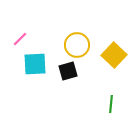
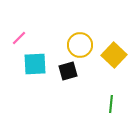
pink line: moved 1 px left, 1 px up
yellow circle: moved 3 px right
